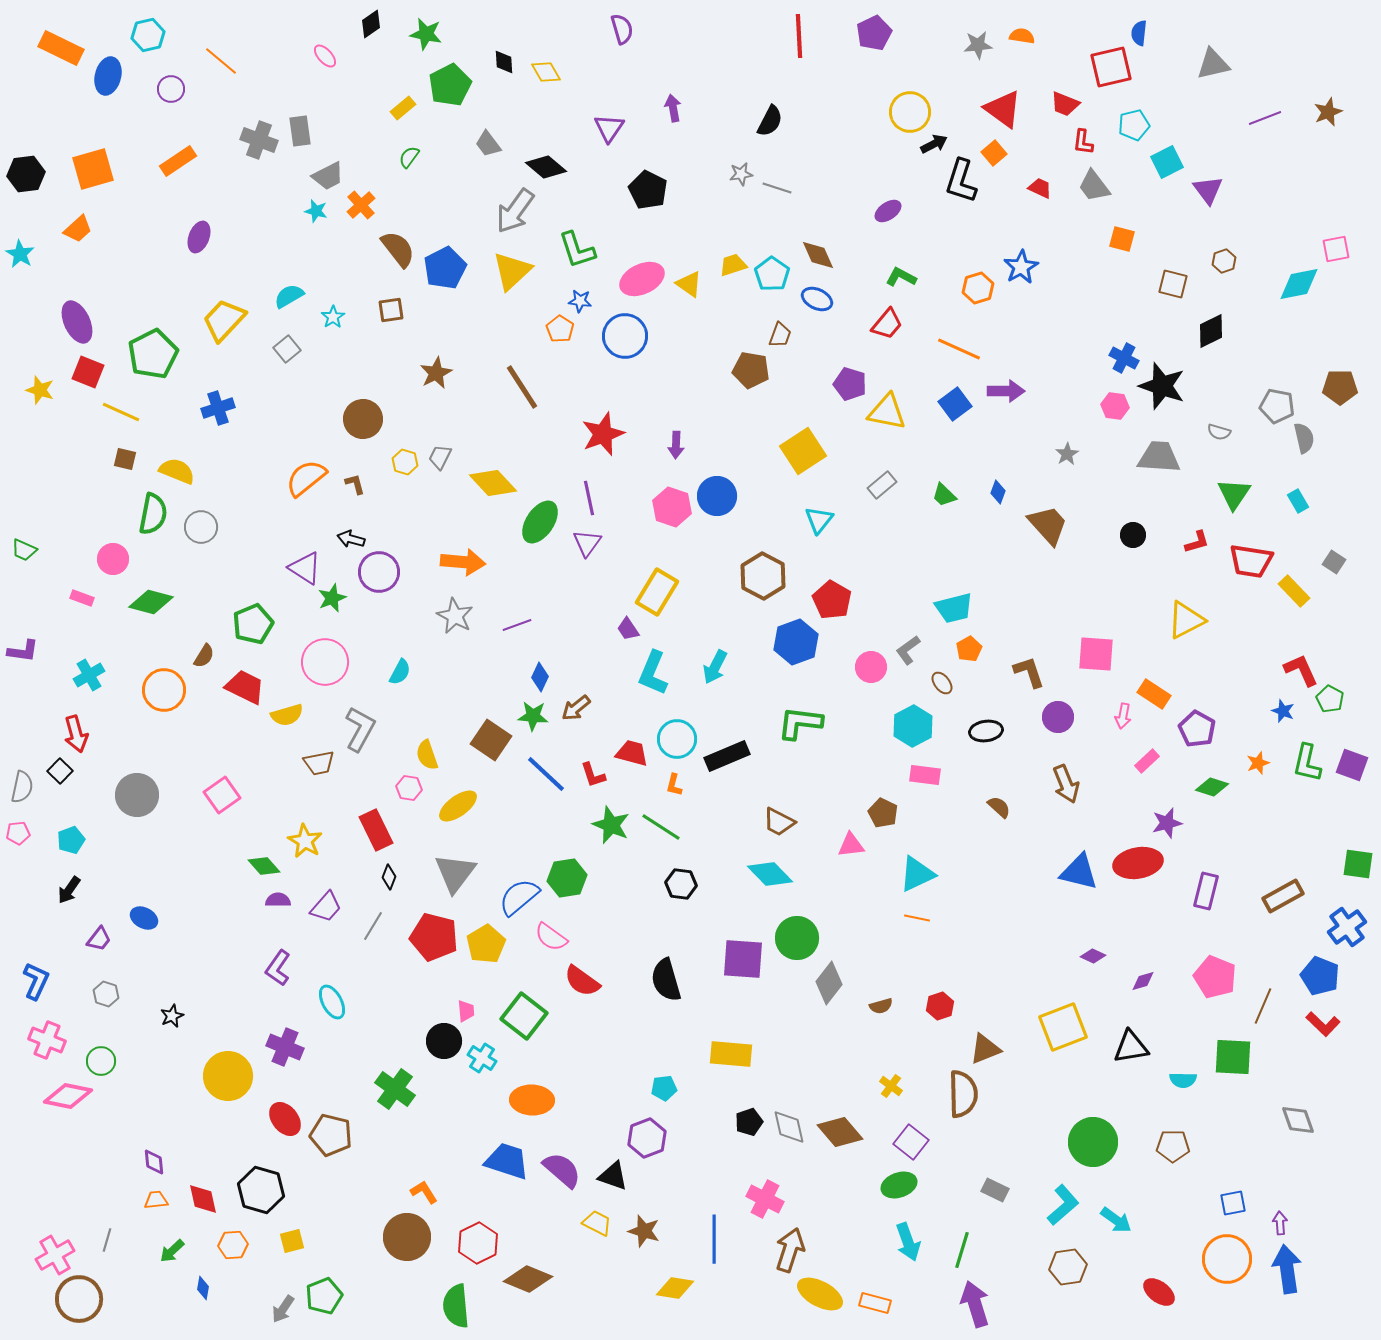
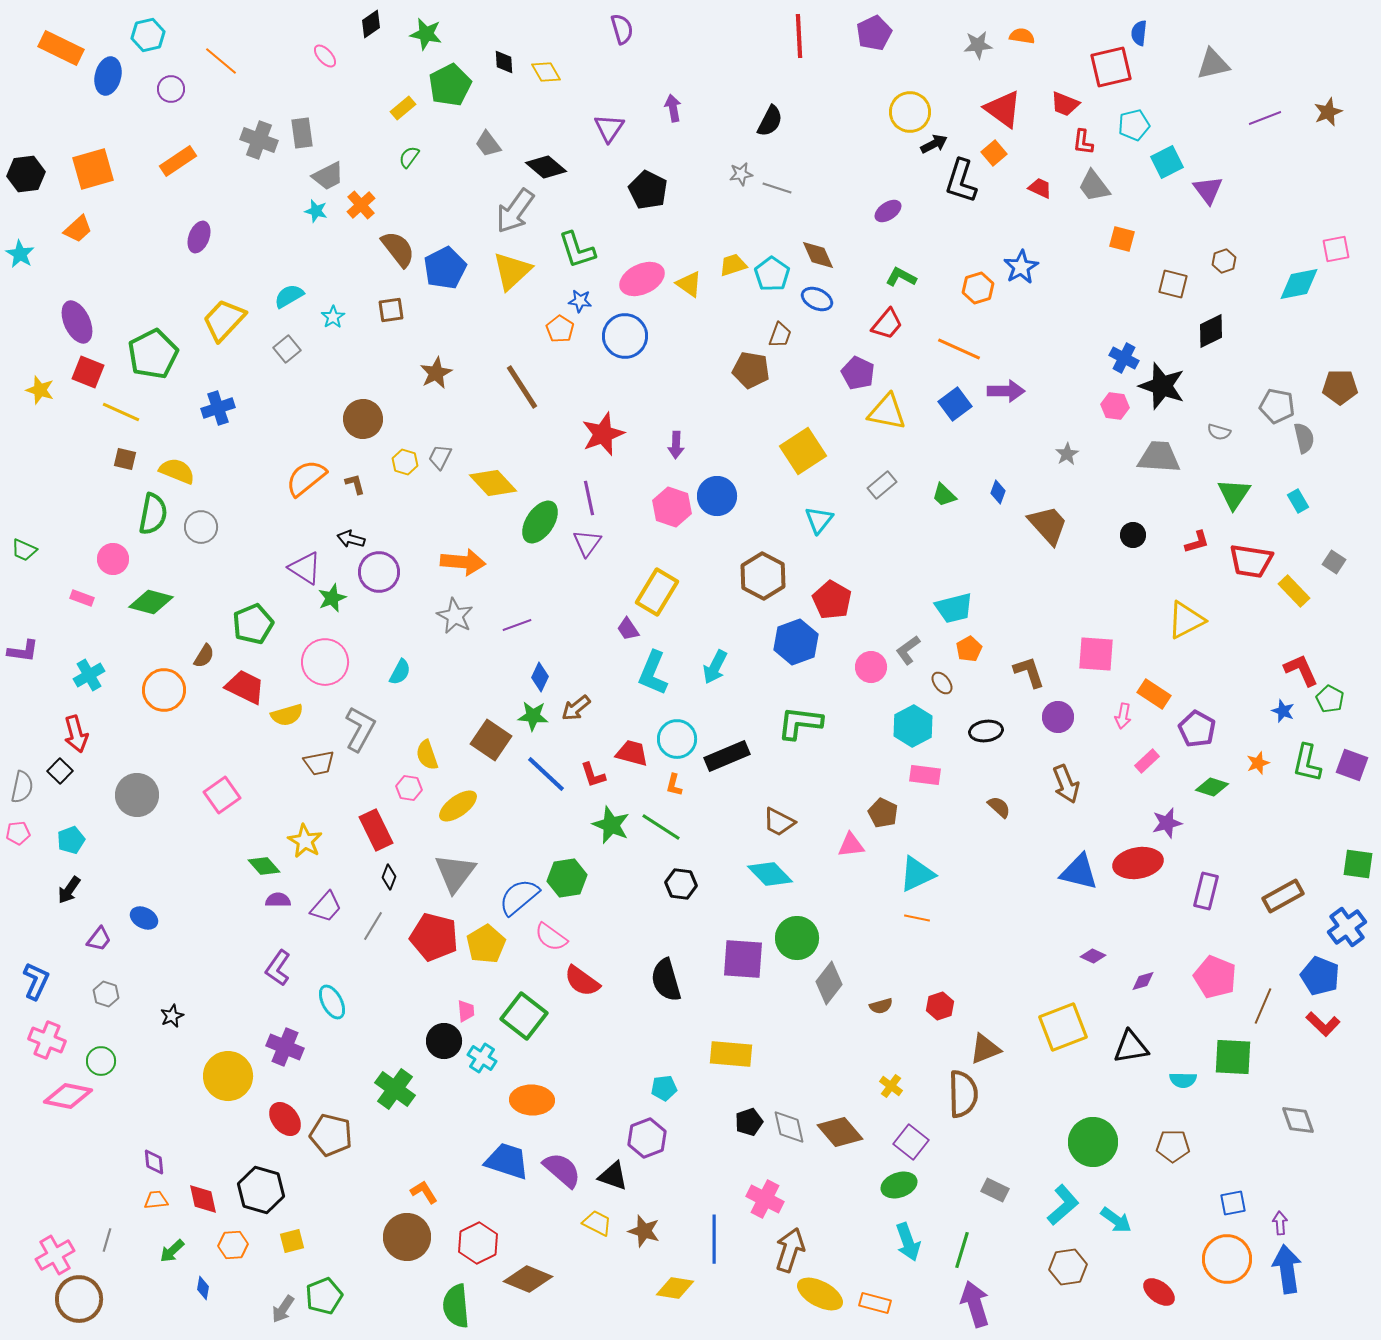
gray rectangle at (300, 131): moved 2 px right, 2 px down
purple pentagon at (850, 384): moved 8 px right, 11 px up; rotated 8 degrees clockwise
